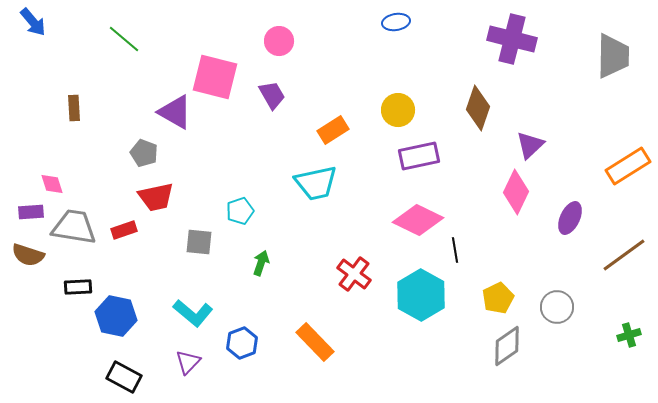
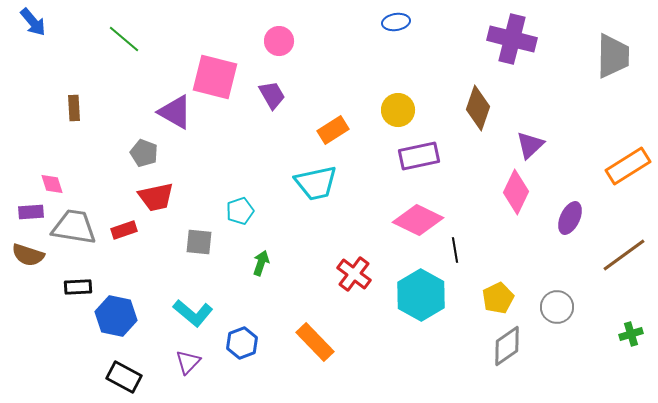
green cross at (629, 335): moved 2 px right, 1 px up
